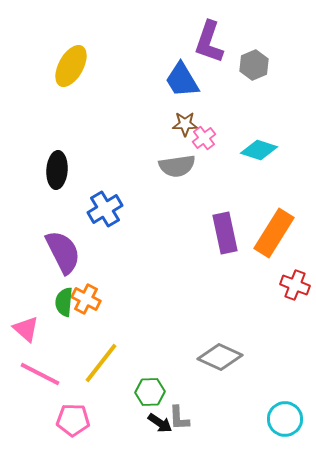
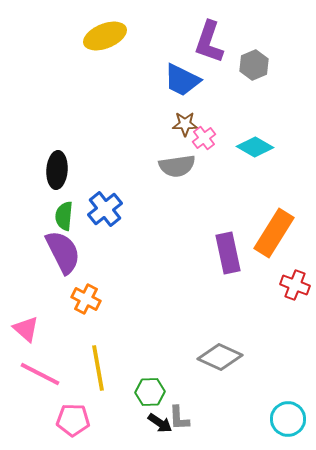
yellow ellipse: moved 34 px right, 30 px up; rotated 39 degrees clockwise
blue trapezoid: rotated 33 degrees counterclockwise
cyan diamond: moved 4 px left, 3 px up; rotated 12 degrees clockwise
blue cross: rotated 8 degrees counterclockwise
purple rectangle: moved 3 px right, 20 px down
green semicircle: moved 86 px up
yellow line: moved 3 px left, 5 px down; rotated 48 degrees counterclockwise
cyan circle: moved 3 px right
